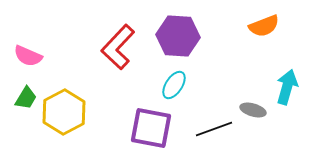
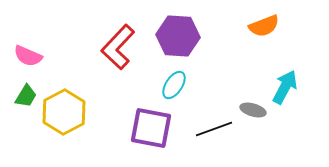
cyan arrow: moved 2 px left; rotated 12 degrees clockwise
green trapezoid: moved 2 px up
